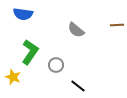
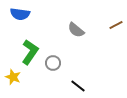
blue semicircle: moved 3 px left
brown line: moved 1 px left; rotated 24 degrees counterclockwise
gray circle: moved 3 px left, 2 px up
